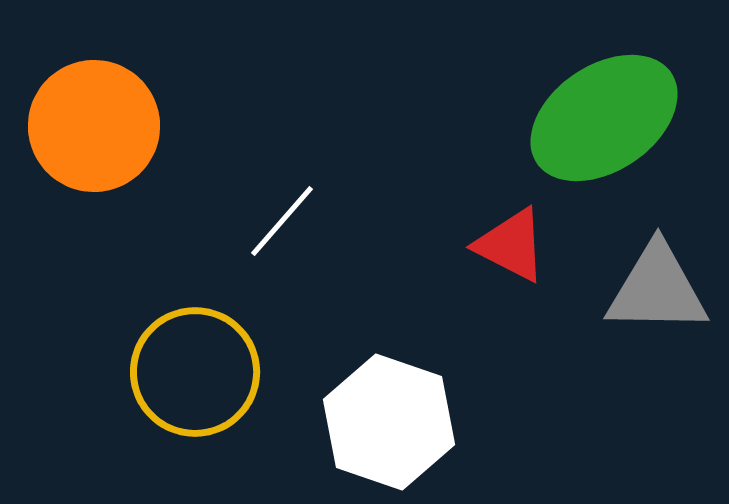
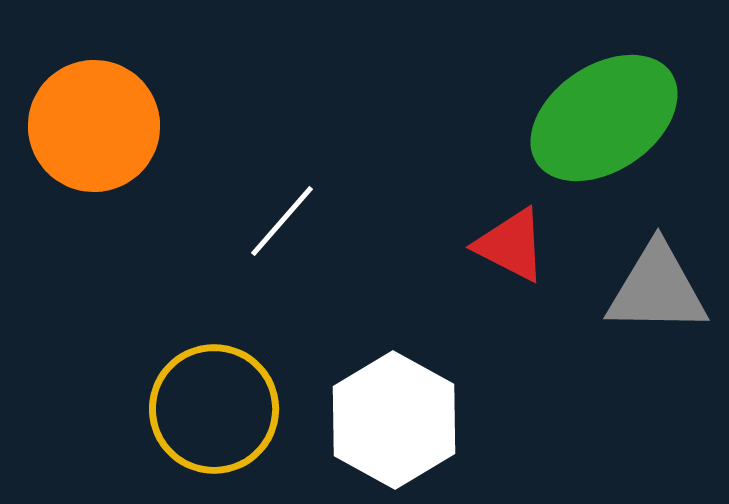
yellow circle: moved 19 px right, 37 px down
white hexagon: moved 5 px right, 2 px up; rotated 10 degrees clockwise
